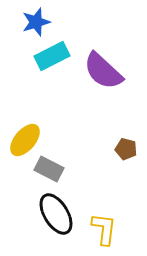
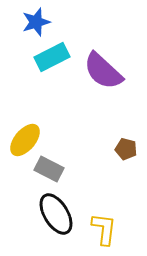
cyan rectangle: moved 1 px down
